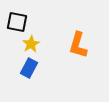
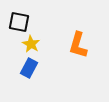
black square: moved 2 px right
yellow star: rotated 12 degrees counterclockwise
